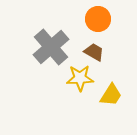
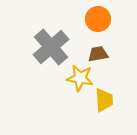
brown trapezoid: moved 4 px right, 2 px down; rotated 40 degrees counterclockwise
yellow star: rotated 12 degrees clockwise
yellow trapezoid: moved 7 px left, 5 px down; rotated 35 degrees counterclockwise
